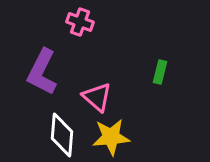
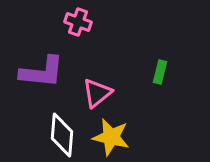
pink cross: moved 2 px left
purple L-shape: rotated 111 degrees counterclockwise
pink triangle: moved 4 px up; rotated 40 degrees clockwise
yellow star: rotated 18 degrees clockwise
